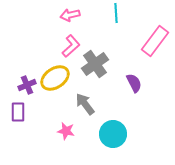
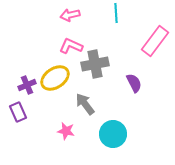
pink L-shape: rotated 115 degrees counterclockwise
gray cross: rotated 24 degrees clockwise
purple rectangle: rotated 24 degrees counterclockwise
